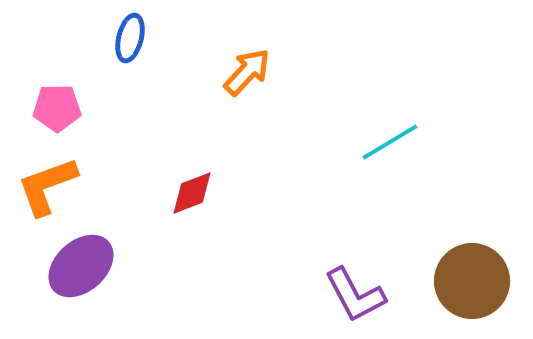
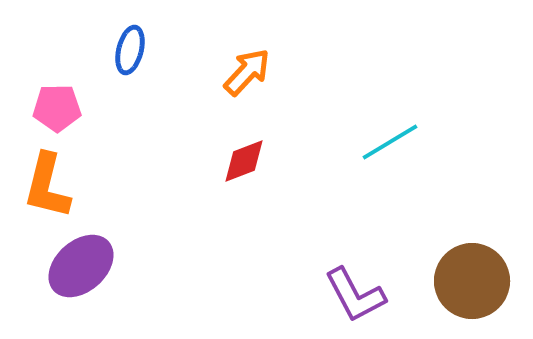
blue ellipse: moved 12 px down
orange L-shape: rotated 56 degrees counterclockwise
red diamond: moved 52 px right, 32 px up
